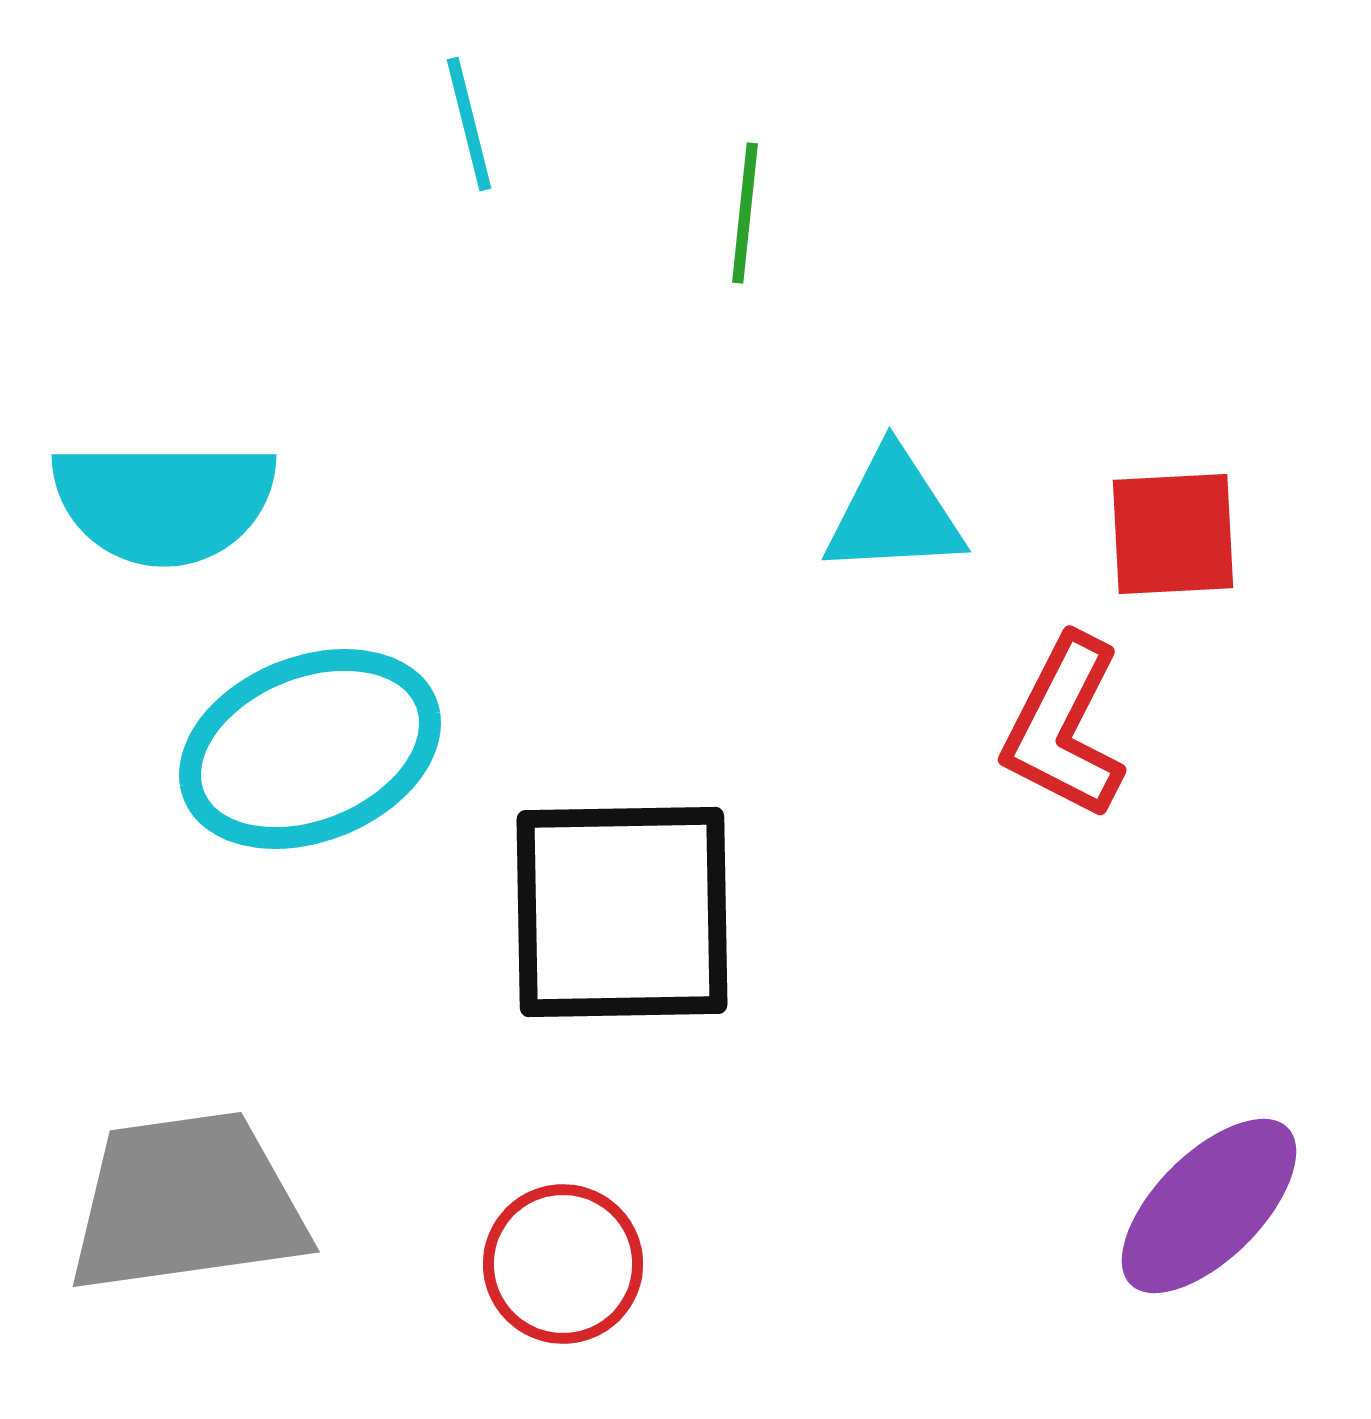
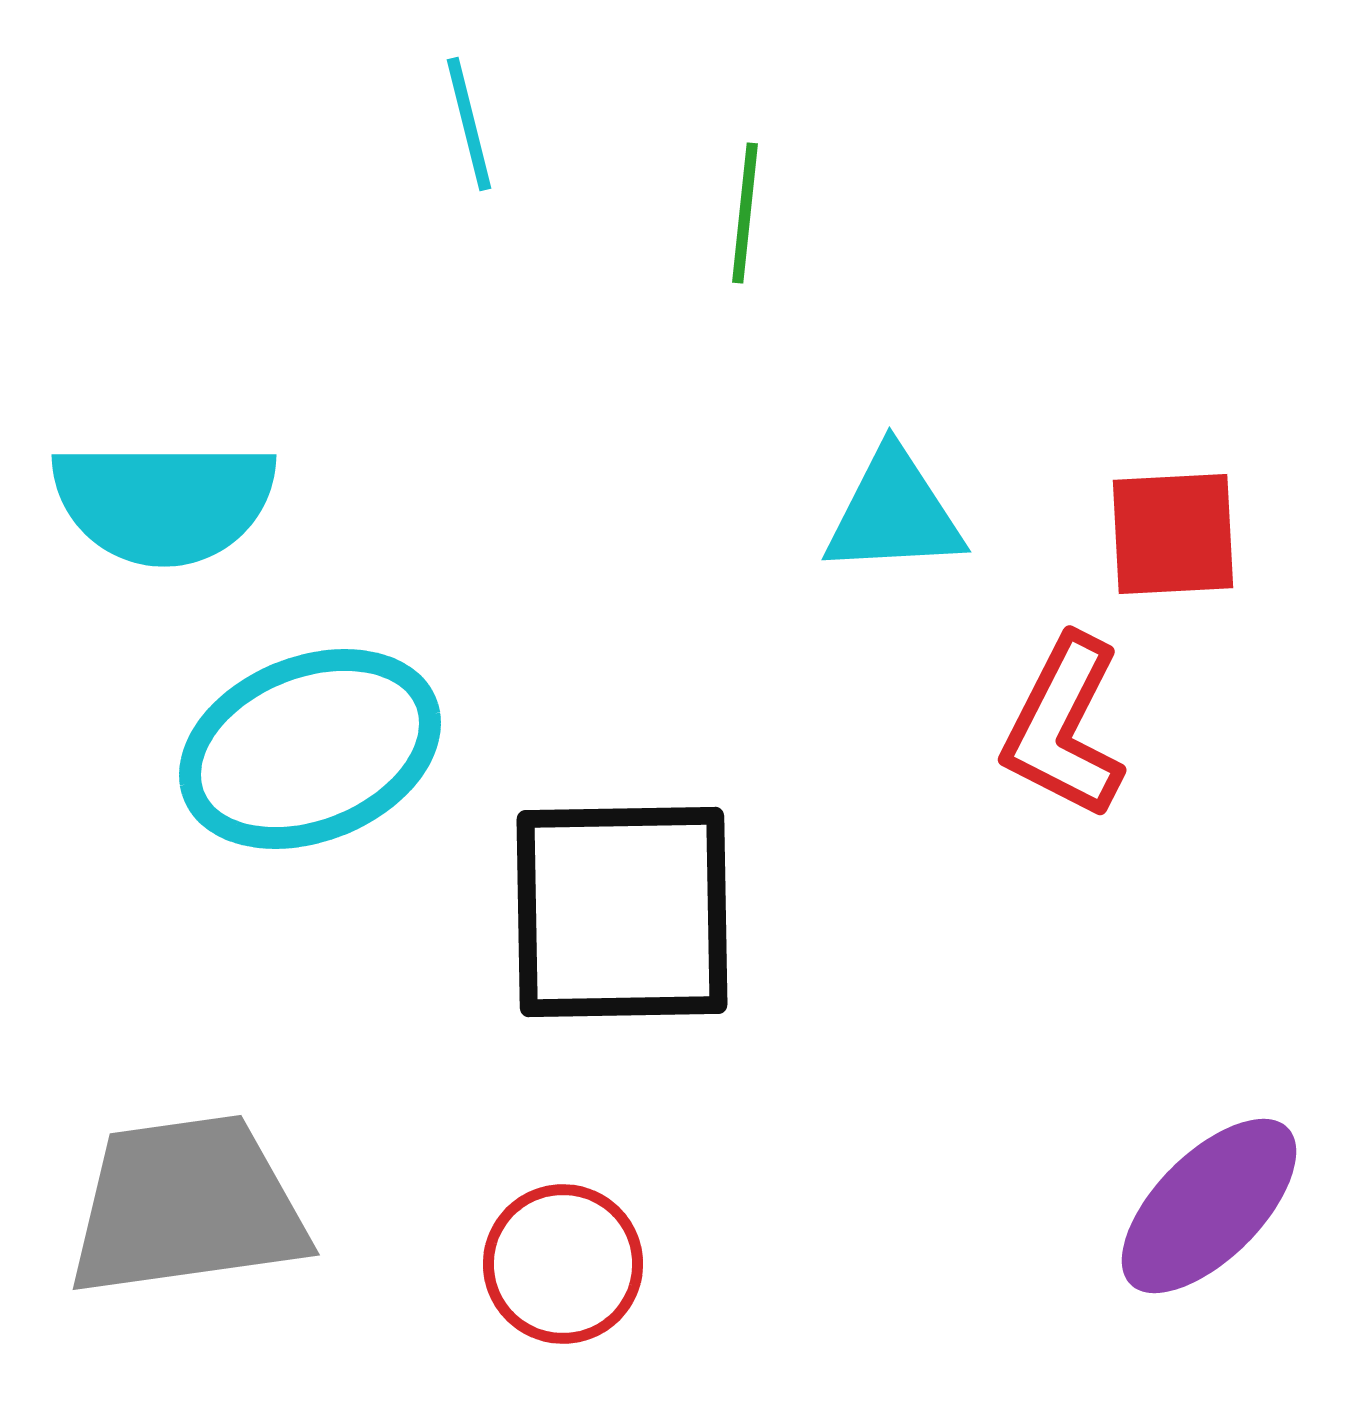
gray trapezoid: moved 3 px down
